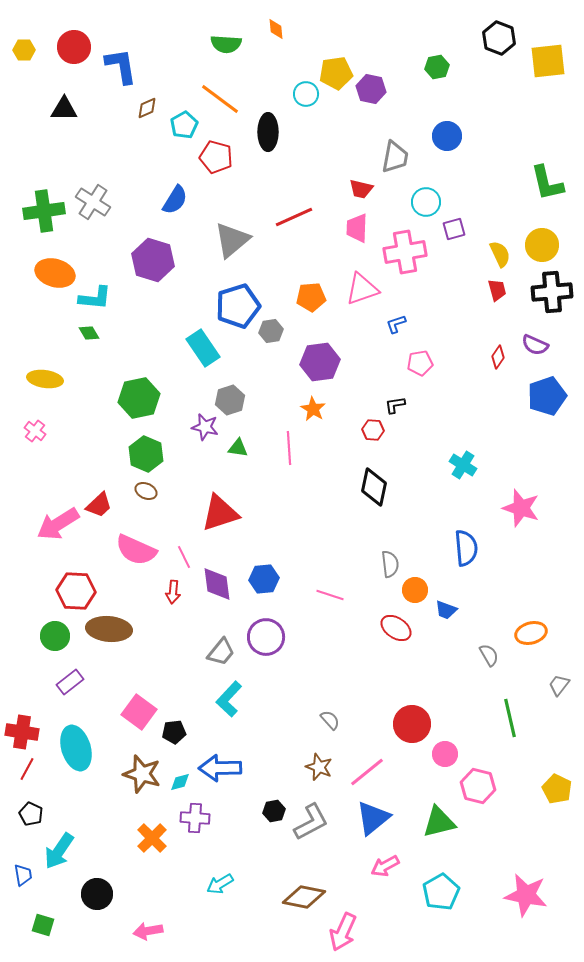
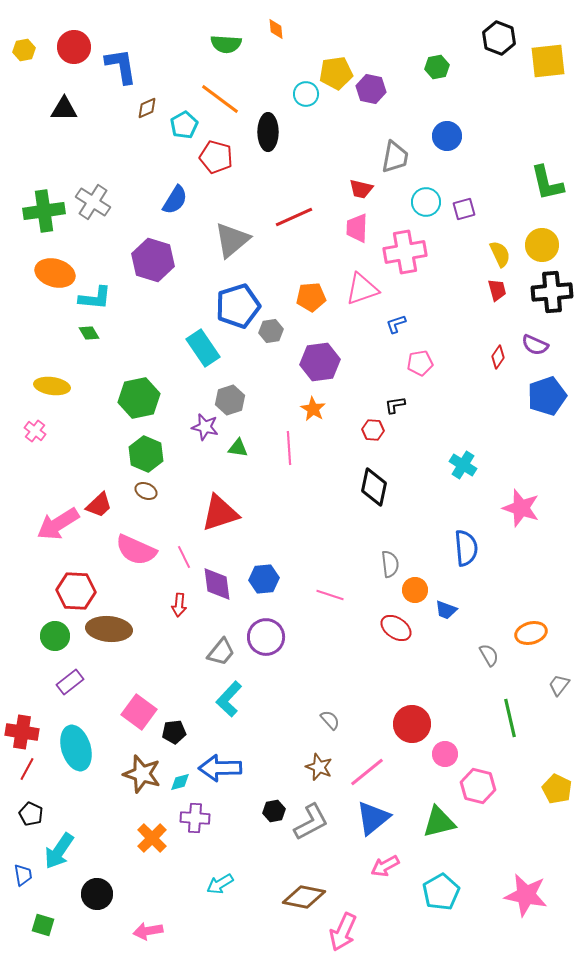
yellow hexagon at (24, 50): rotated 10 degrees counterclockwise
purple square at (454, 229): moved 10 px right, 20 px up
yellow ellipse at (45, 379): moved 7 px right, 7 px down
red arrow at (173, 592): moved 6 px right, 13 px down
